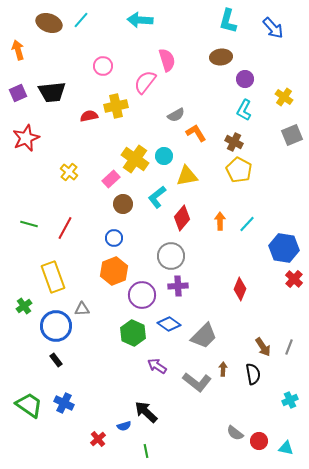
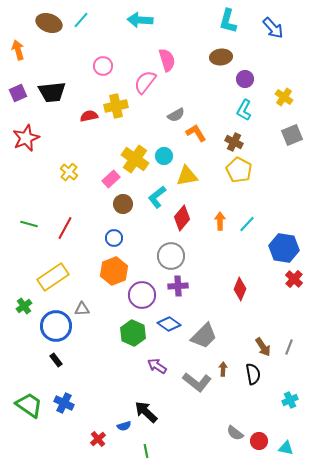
yellow rectangle at (53, 277): rotated 76 degrees clockwise
